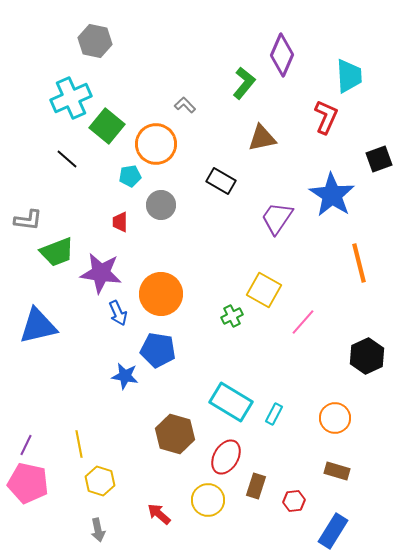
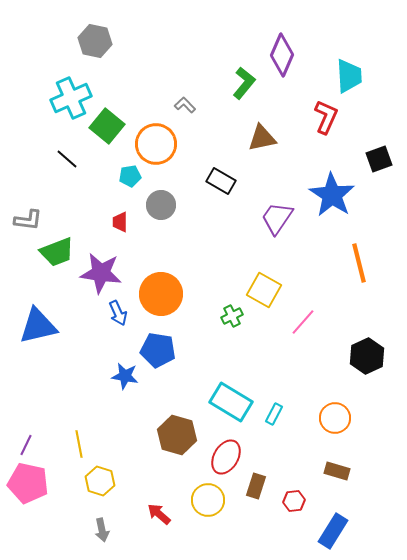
brown hexagon at (175, 434): moved 2 px right, 1 px down
gray arrow at (98, 530): moved 4 px right
